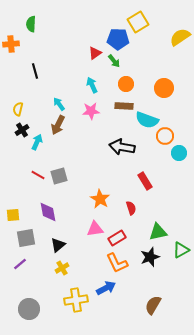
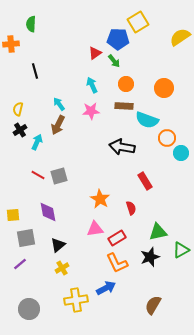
black cross at (22, 130): moved 2 px left
orange circle at (165, 136): moved 2 px right, 2 px down
cyan circle at (179, 153): moved 2 px right
